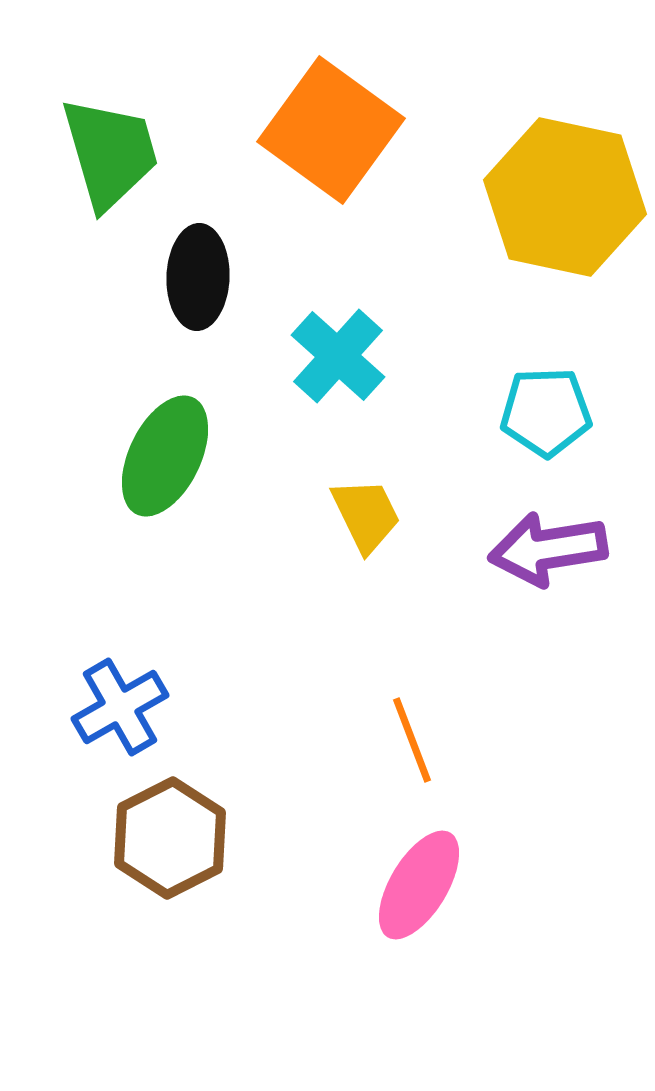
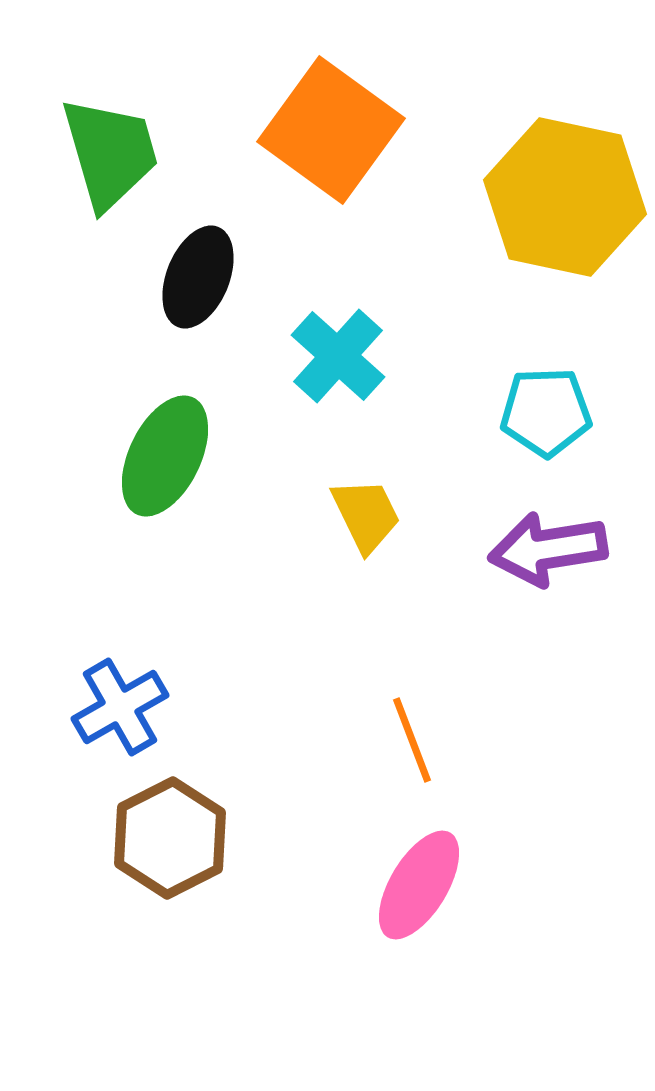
black ellipse: rotated 20 degrees clockwise
